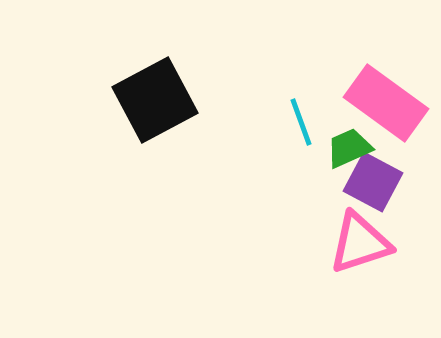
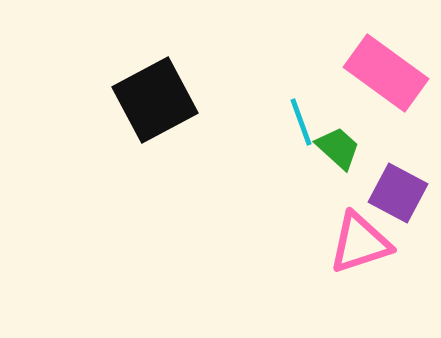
pink rectangle: moved 30 px up
green trapezoid: moved 11 px left; rotated 66 degrees clockwise
purple square: moved 25 px right, 11 px down
